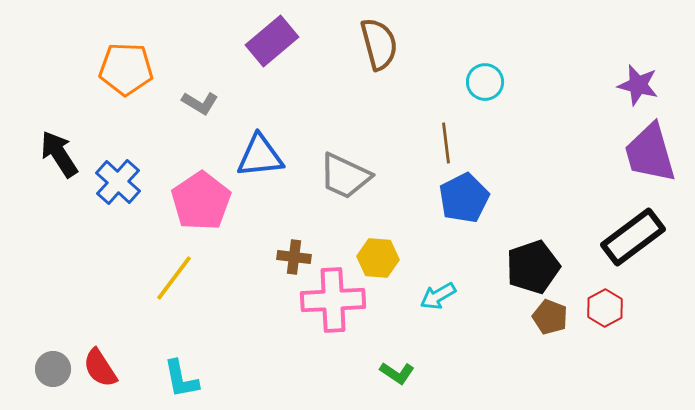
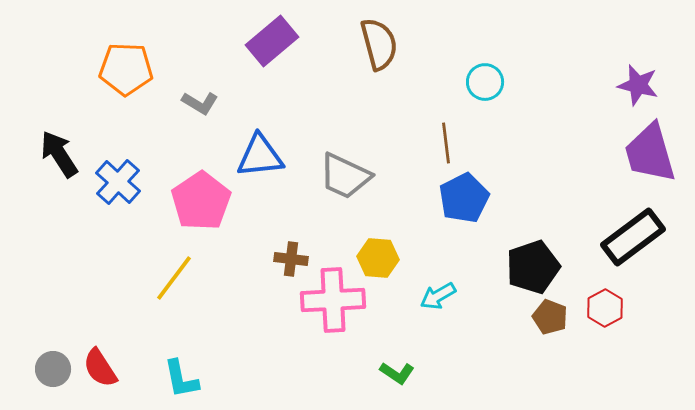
brown cross: moved 3 px left, 2 px down
